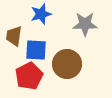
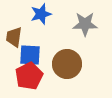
brown trapezoid: moved 1 px down
blue square: moved 6 px left, 5 px down
